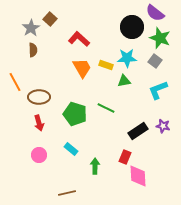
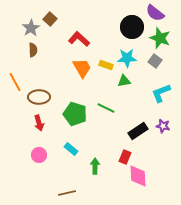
cyan L-shape: moved 3 px right, 3 px down
